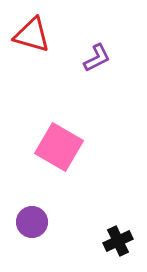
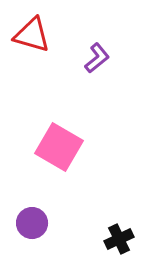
purple L-shape: rotated 12 degrees counterclockwise
purple circle: moved 1 px down
black cross: moved 1 px right, 2 px up
